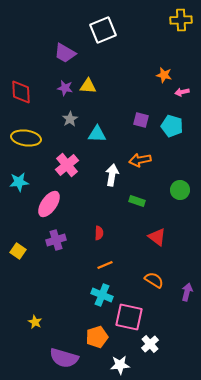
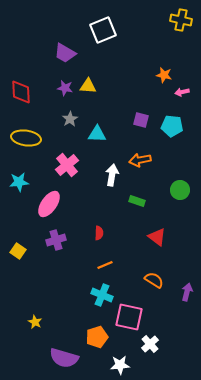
yellow cross: rotated 15 degrees clockwise
cyan pentagon: rotated 10 degrees counterclockwise
